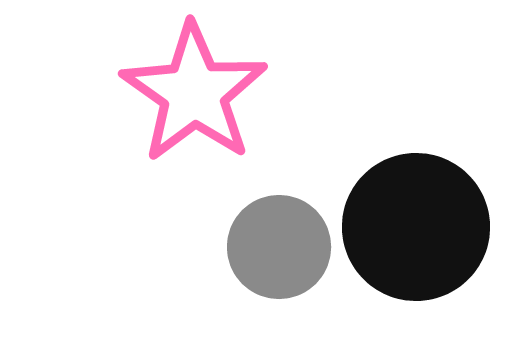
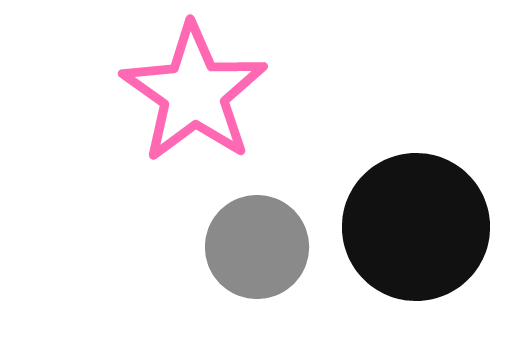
gray circle: moved 22 px left
